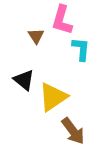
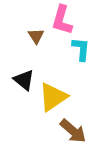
brown arrow: rotated 12 degrees counterclockwise
